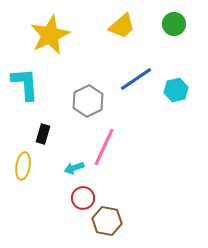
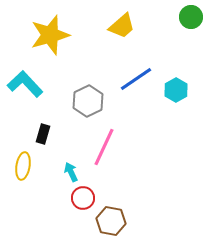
green circle: moved 17 px right, 7 px up
yellow star: rotated 9 degrees clockwise
cyan L-shape: rotated 39 degrees counterclockwise
cyan hexagon: rotated 15 degrees counterclockwise
cyan arrow: moved 3 px left, 4 px down; rotated 84 degrees clockwise
brown hexagon: moved 4 px right
